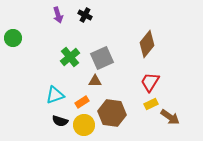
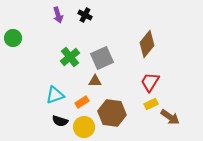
yellow circle: moved 2 px down
